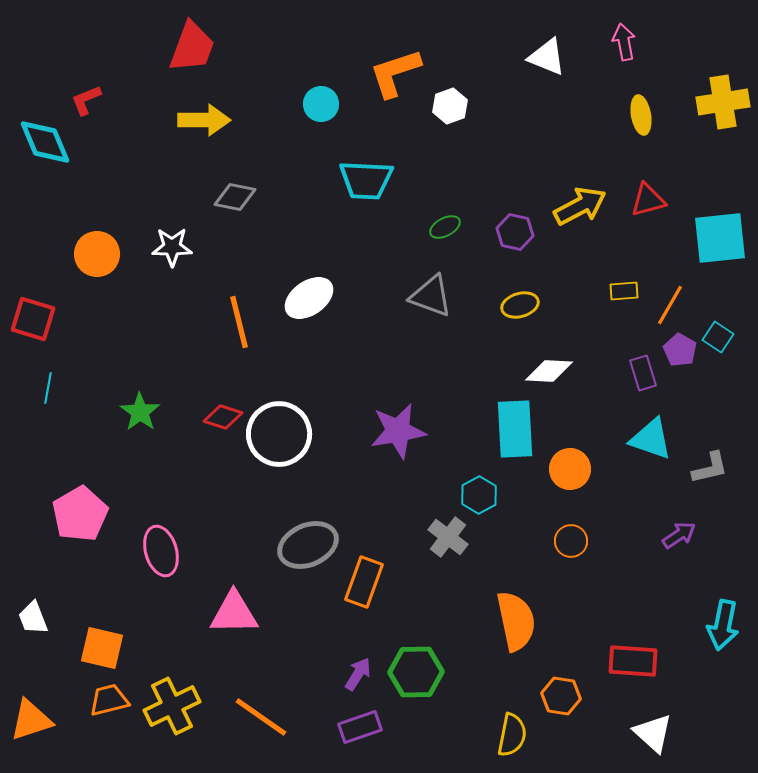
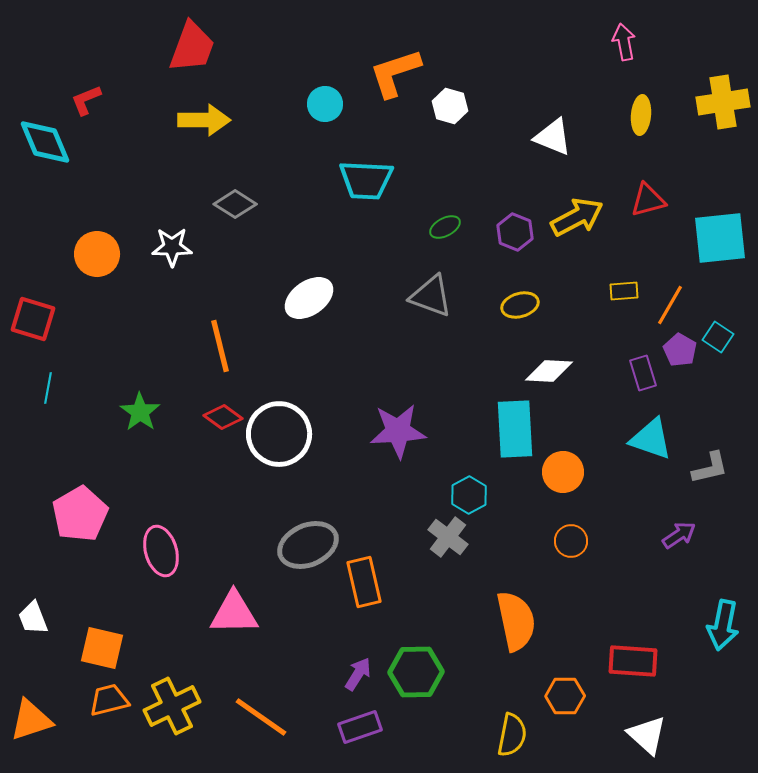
white triangle at (547, 57): moved 6 px right, 80 px down
cyan circle at (321, 104): moved 4 px right
white hexagon at (450, 106): rotated 24 degrees counterclockwise
yellow ellipse at (641, 115): rotated 15 degrees clockwise
gray diamond at (235, 197): moved 7 px down; rotated 21 degrees clockwise
yellow arrow at (580, 206): moved 3 px left, 11 px down
purple hexagon at (515, 232): rotated 9 degrees clockwise
orange line at (239, 322): moved 19 px left, 24 px down
red diamond at (223, 417): rotated 18 degrees clockwise
purple star at (398, 431): rotated 6 degrees clockwise
orange circle at (570, 469): moved 7 px left, 3 px down
cyan hexagon at (479, 495): moved 10 px left
orange rectangle at (364, 582): rotated 33 degrees counterclockwise
orange hexagon at (561, 696): moved 4 px right; rotated 9 degrees counterclockwise
white triangle at (653, 733): moved 6 px left, 2 px down
